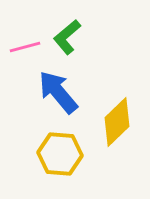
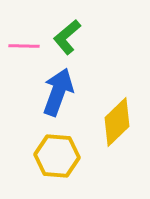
pink line: moved 1 px left, 1 px up; rotated 16 degrees clockwise
blue arrow: rotated 60 degrees clockwise
yellow hexagon: moved 3 px left, 2 px down
